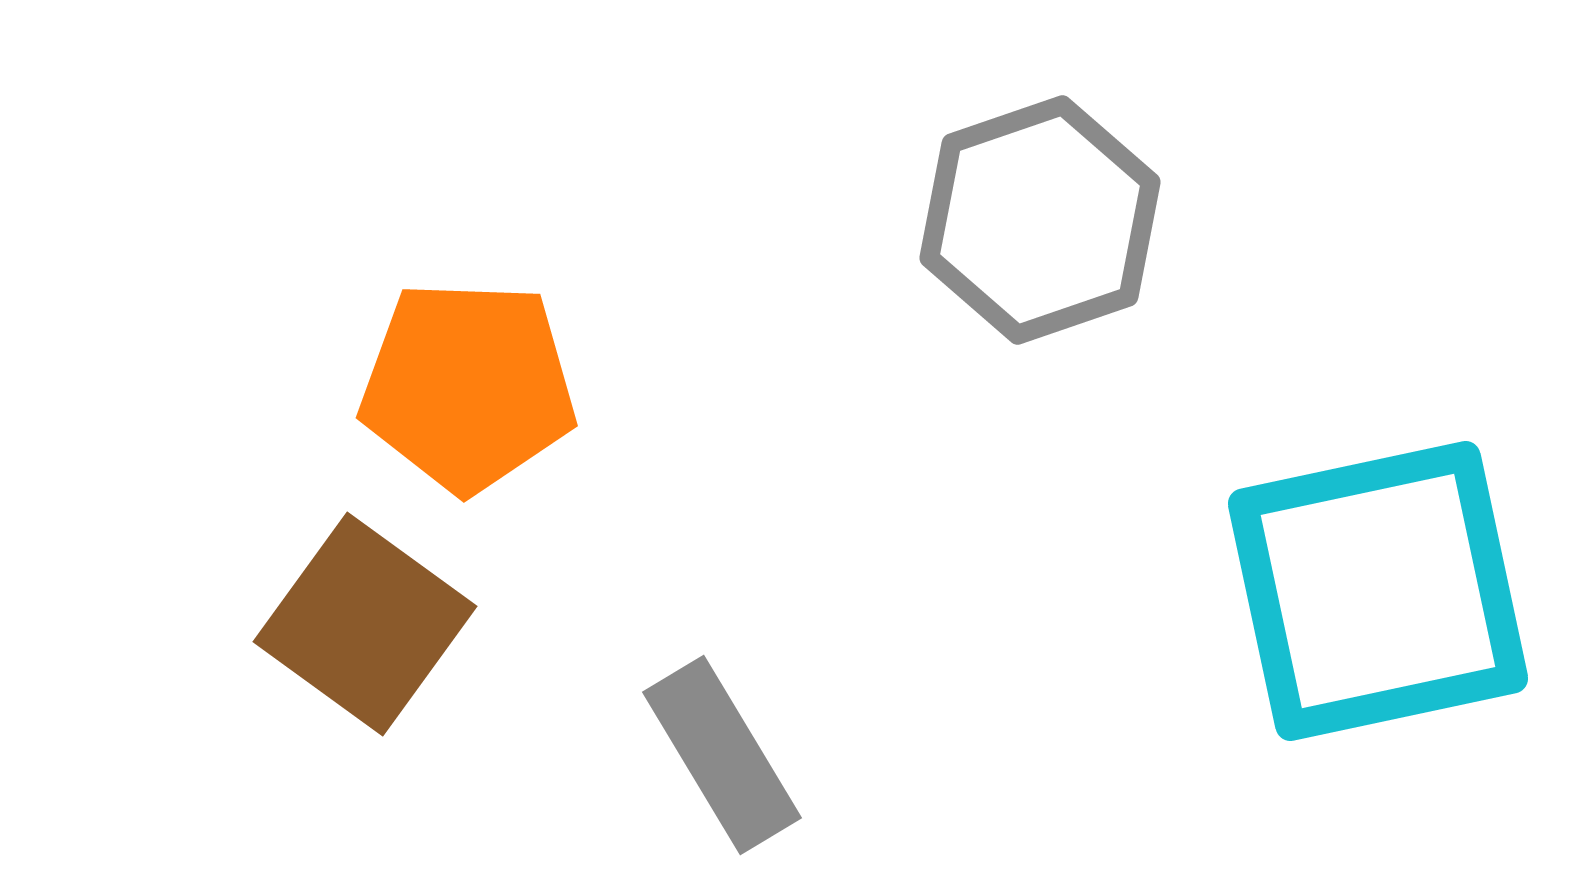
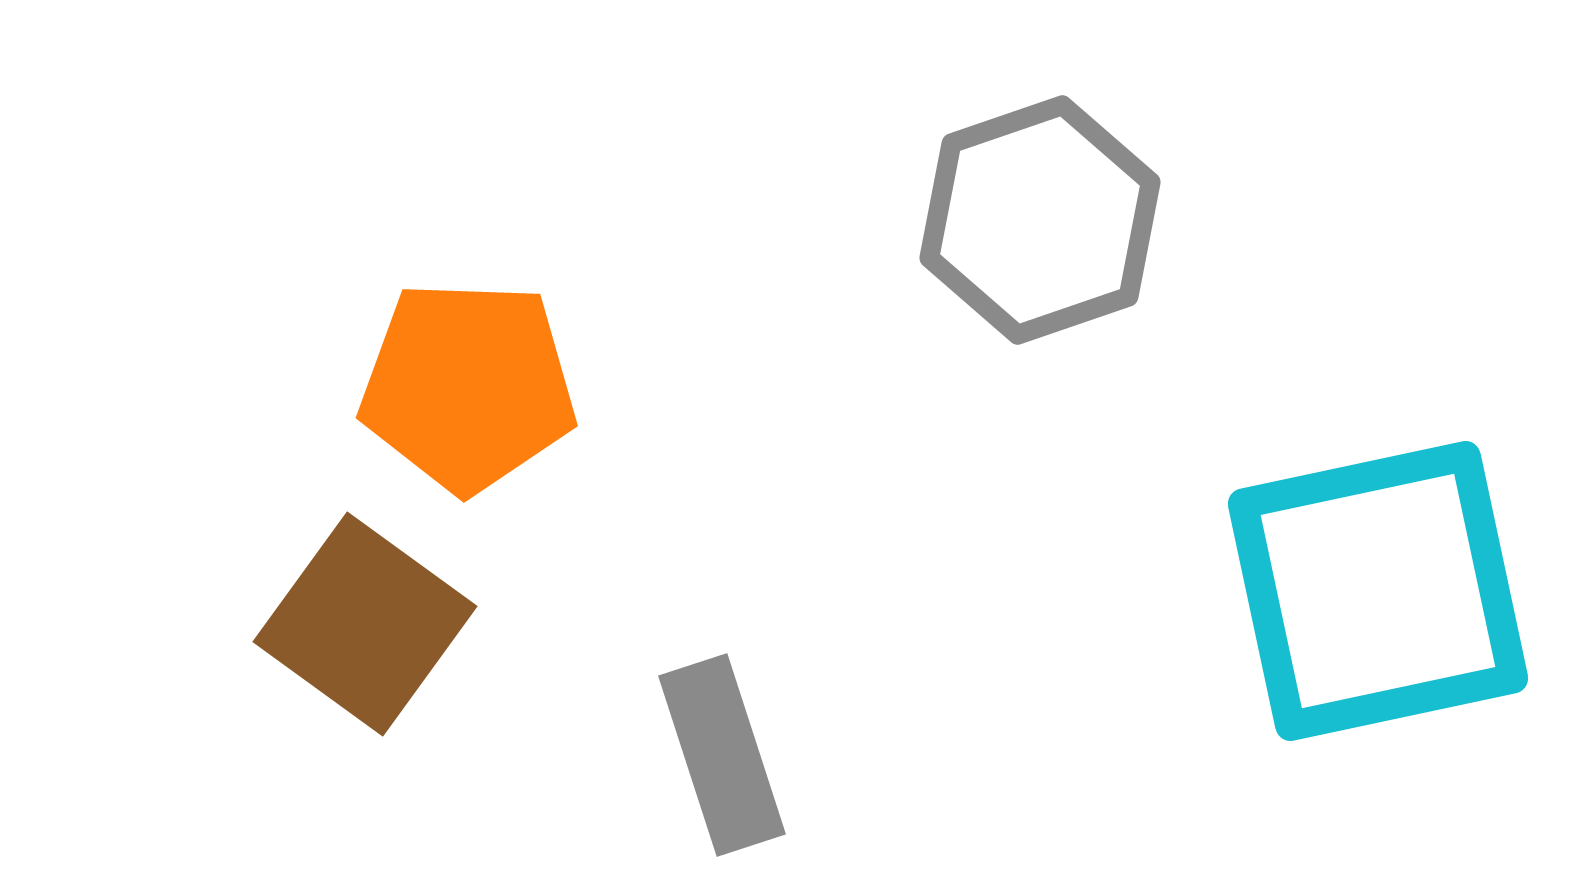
gray rectangle: rotated 13 degrees clockwise
